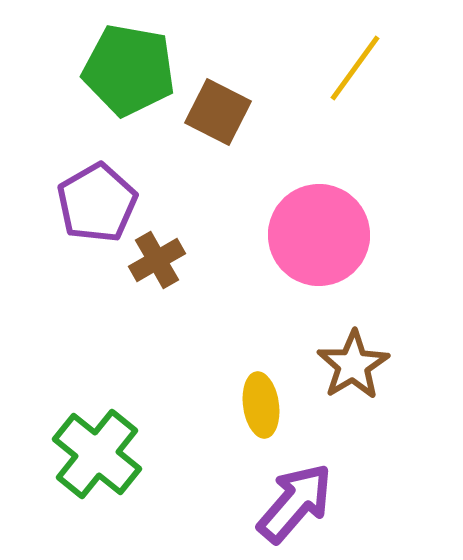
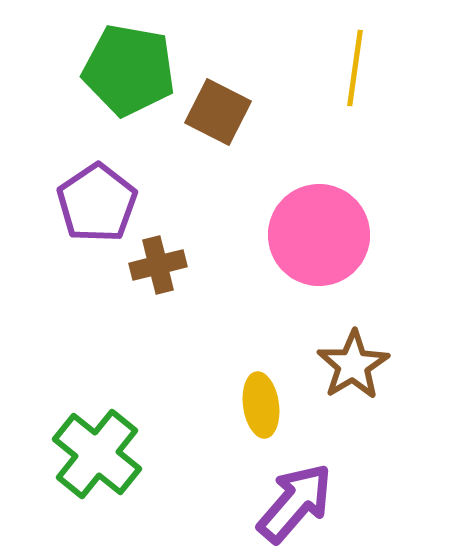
yellow line: rotated 28 degrees counterclockwise
purple pentagon: rotated 4 degrees counterclockwise
brown cross: moved 1 px right, 5 px down; rotated 16 degrees clockwise
